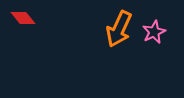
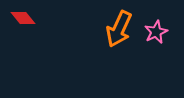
pink star: moved 2 px right
